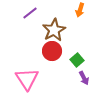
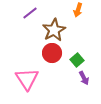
orange arrow: moved 2 px left
red circle: moved 2 px down
